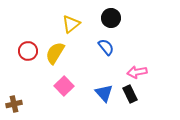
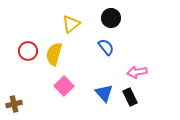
yellow semicircle: moved 1 px left, 1 px down; rotated 15 degrees counterclockwise
black rectangle: moved 3 px down
